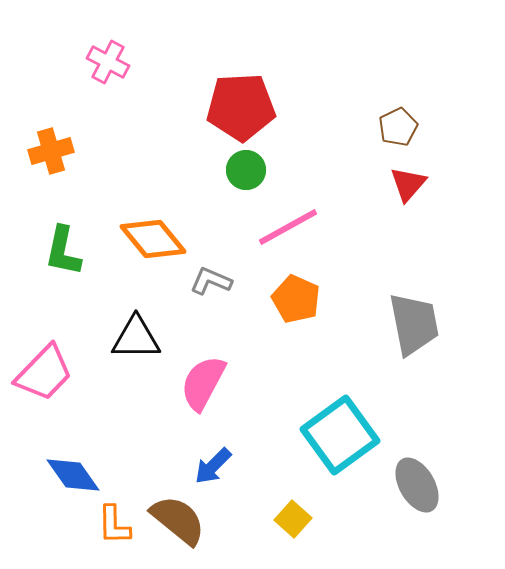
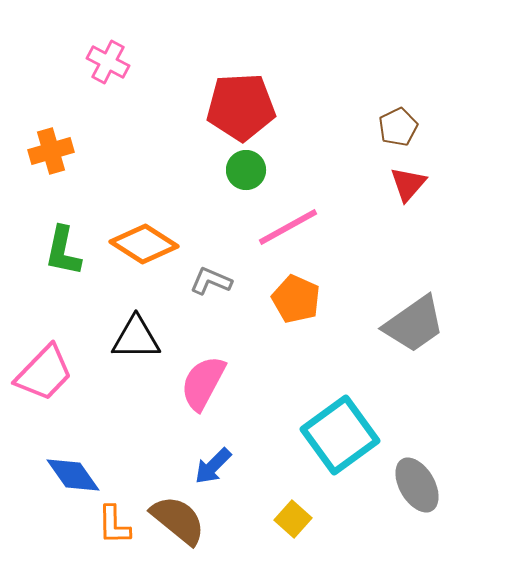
orange diamond: moved 9 px left, 5 px down; rotated 18 degrees counterclockwise
gray trapezoid: rotated 66 degrees clockwise
